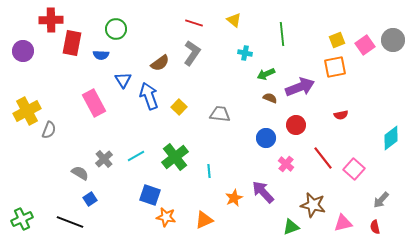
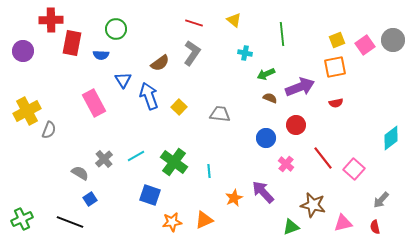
red semicircle at (341, 115): moved 5 px left, 12 px up
green cross at (175, 157): moved 1 px left, 5 px down; rotated 16 degrees counterclockwise
orange star at (166, 217): moved 6 px right, 5 px down; rotated 18 degrees counterclockwise
